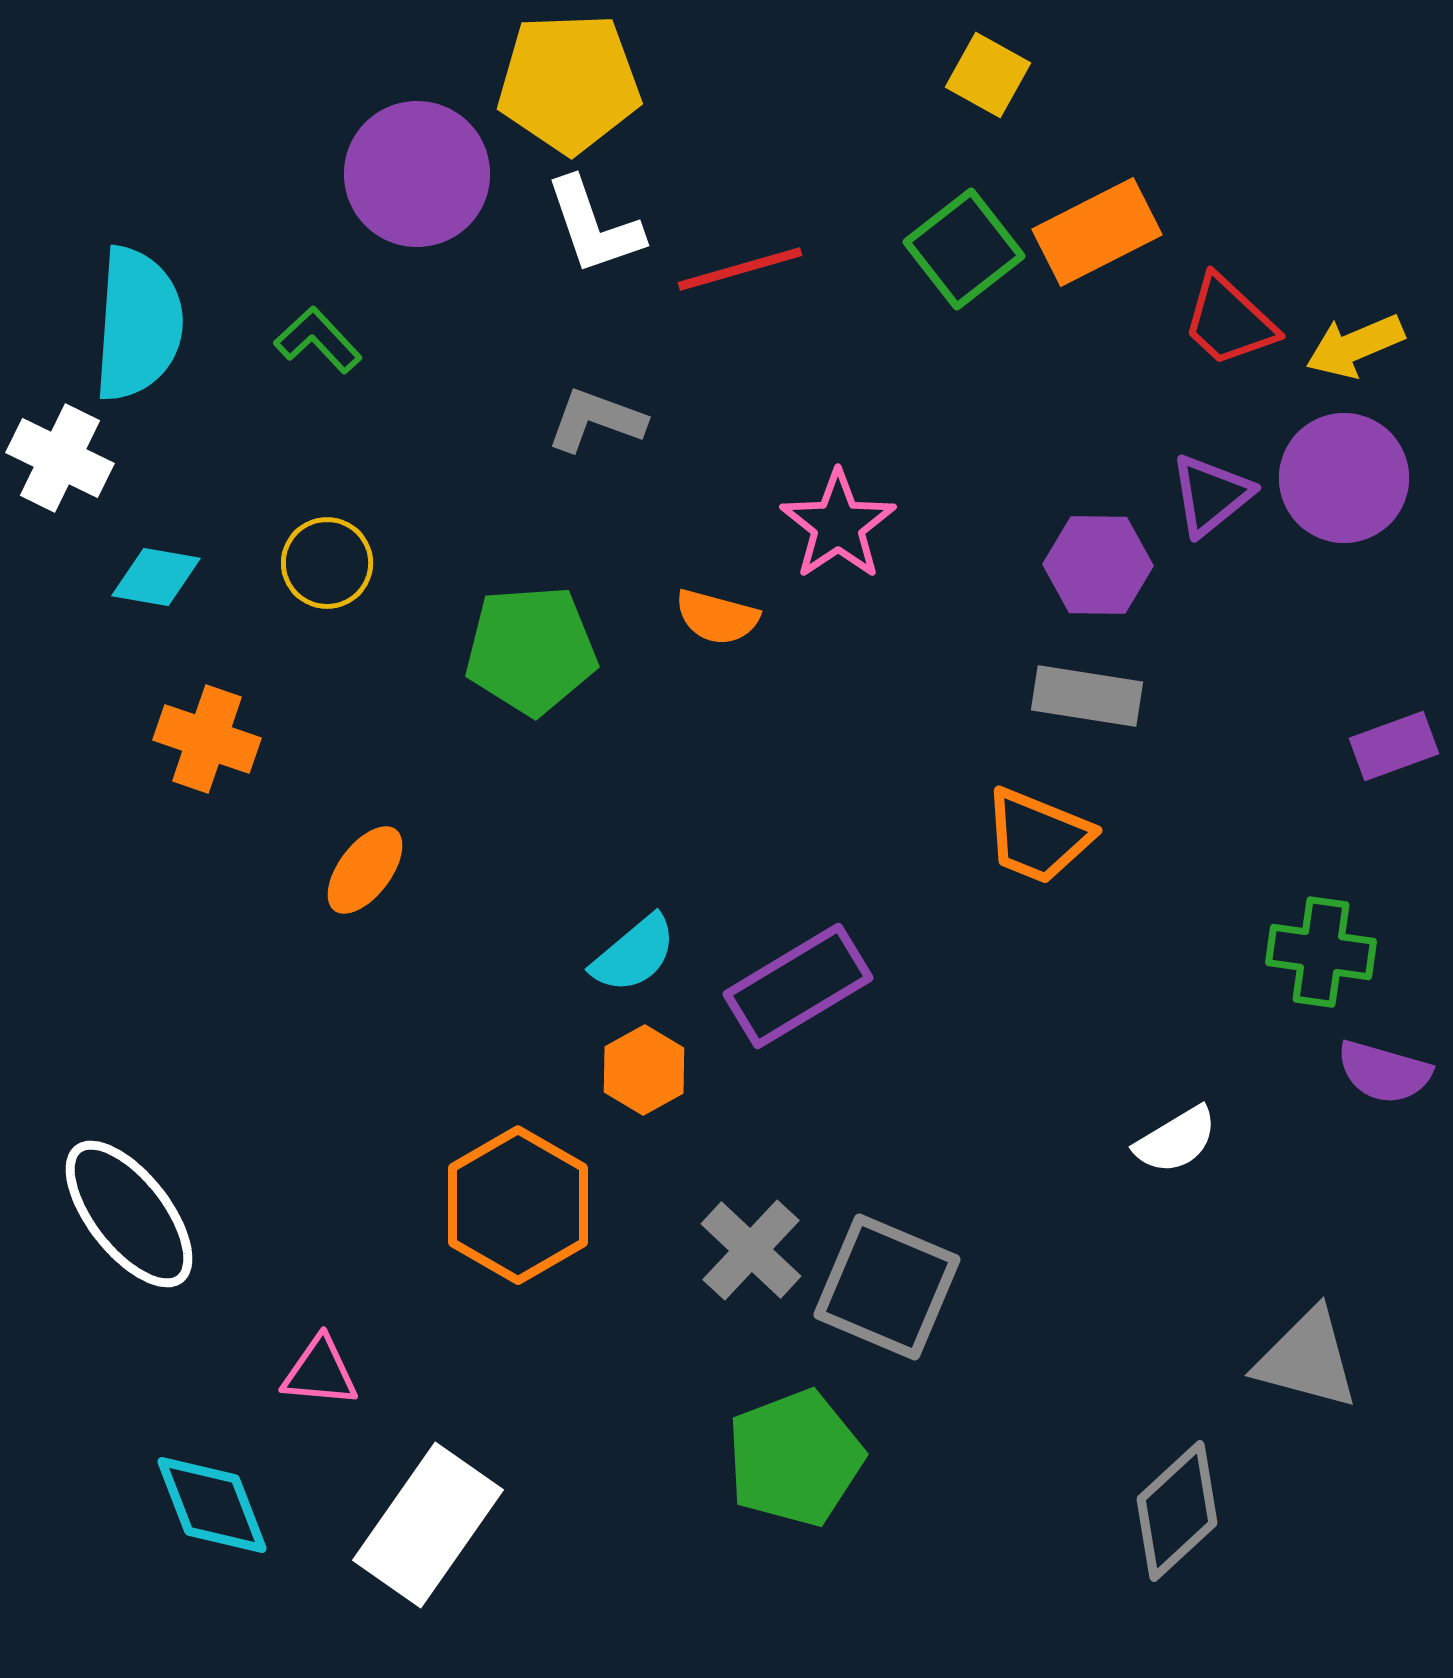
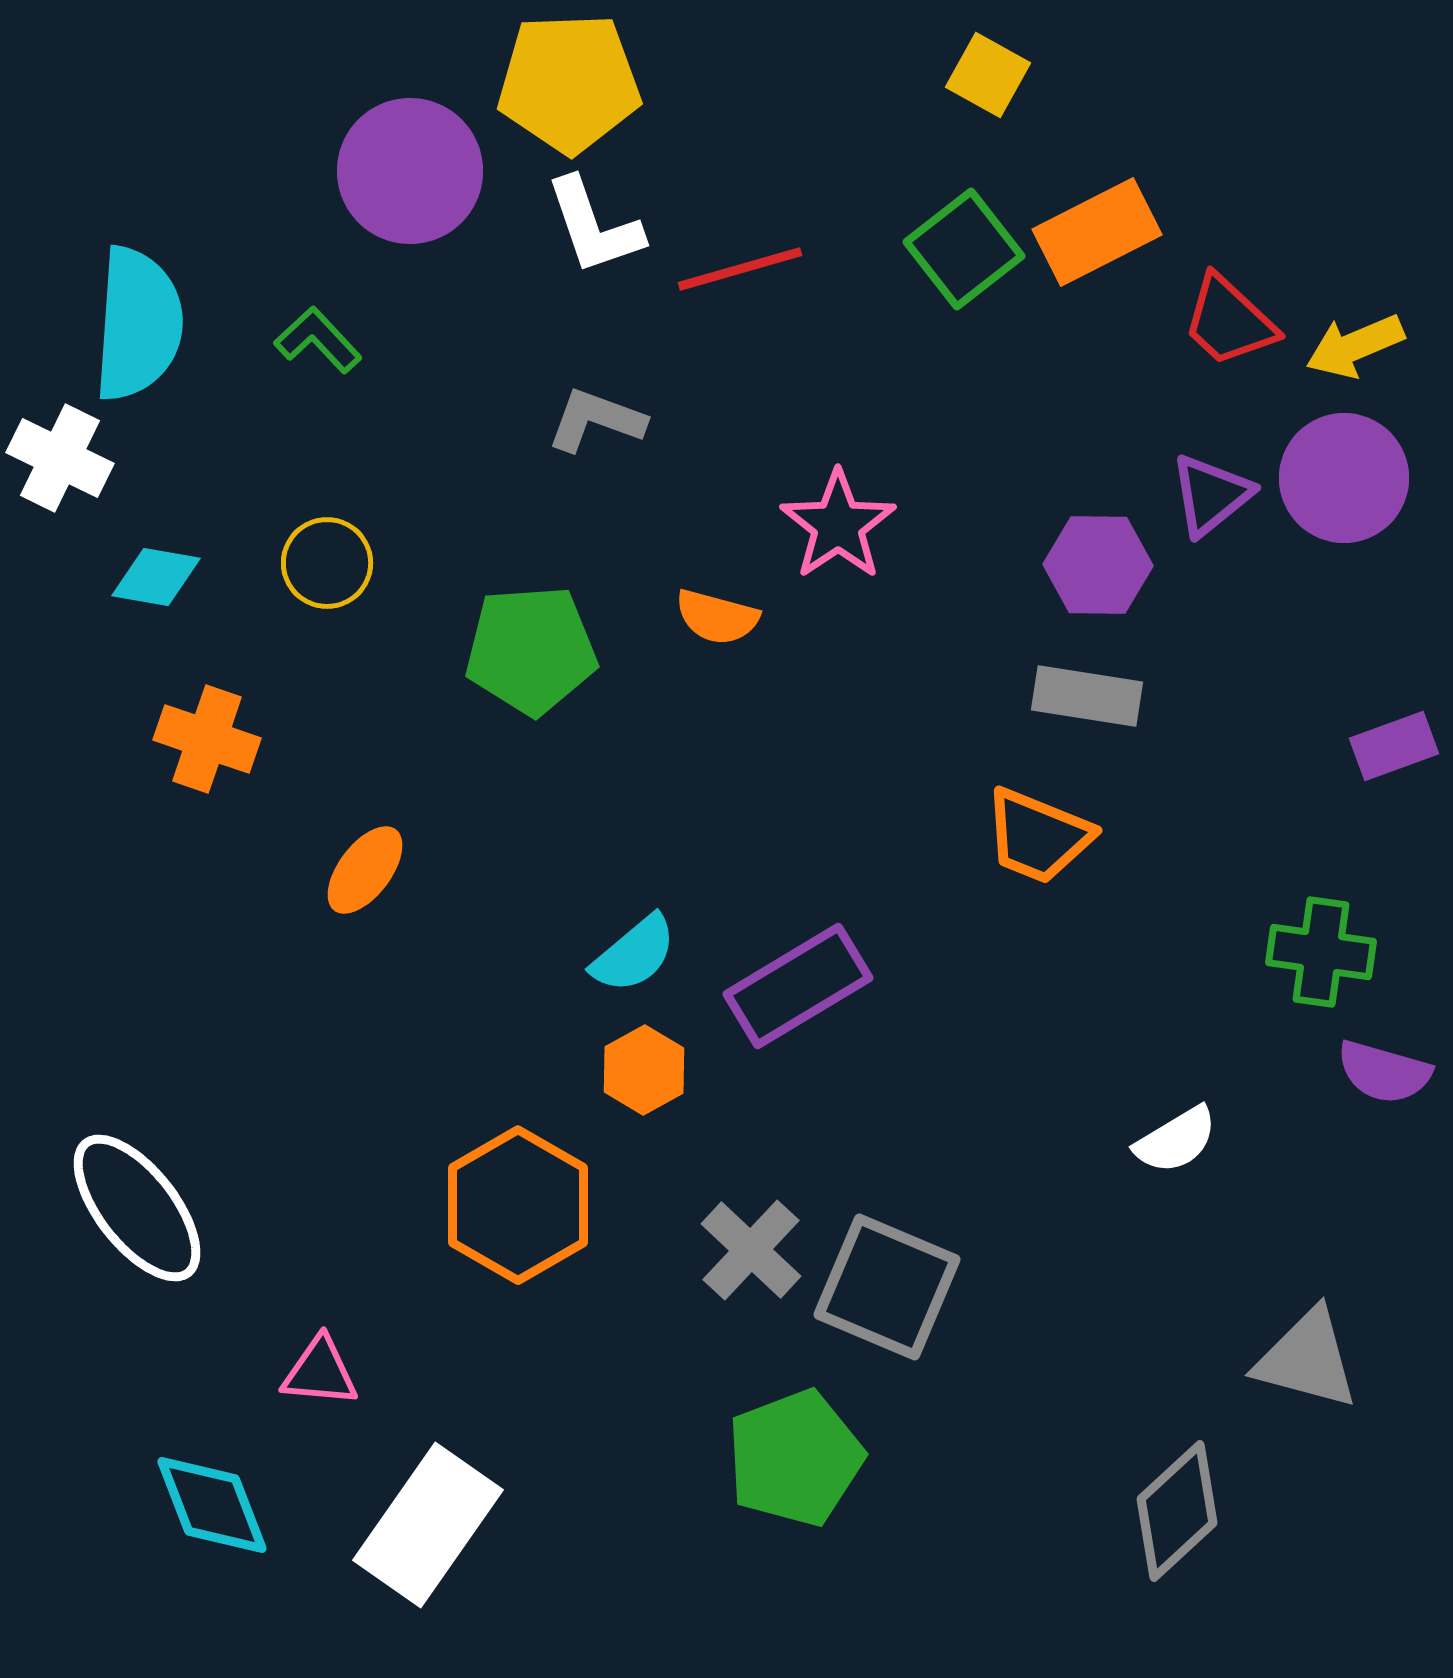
purple circle at (417, 174): moved 7 px left, 3 px up
white ellipse at (129, 1214): moved 8 px right, 6 px up
